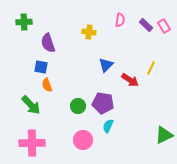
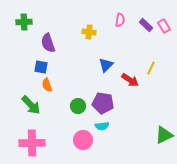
cyan semicircle: moved 6 px left; rotated 120 degrees counterclockwise
